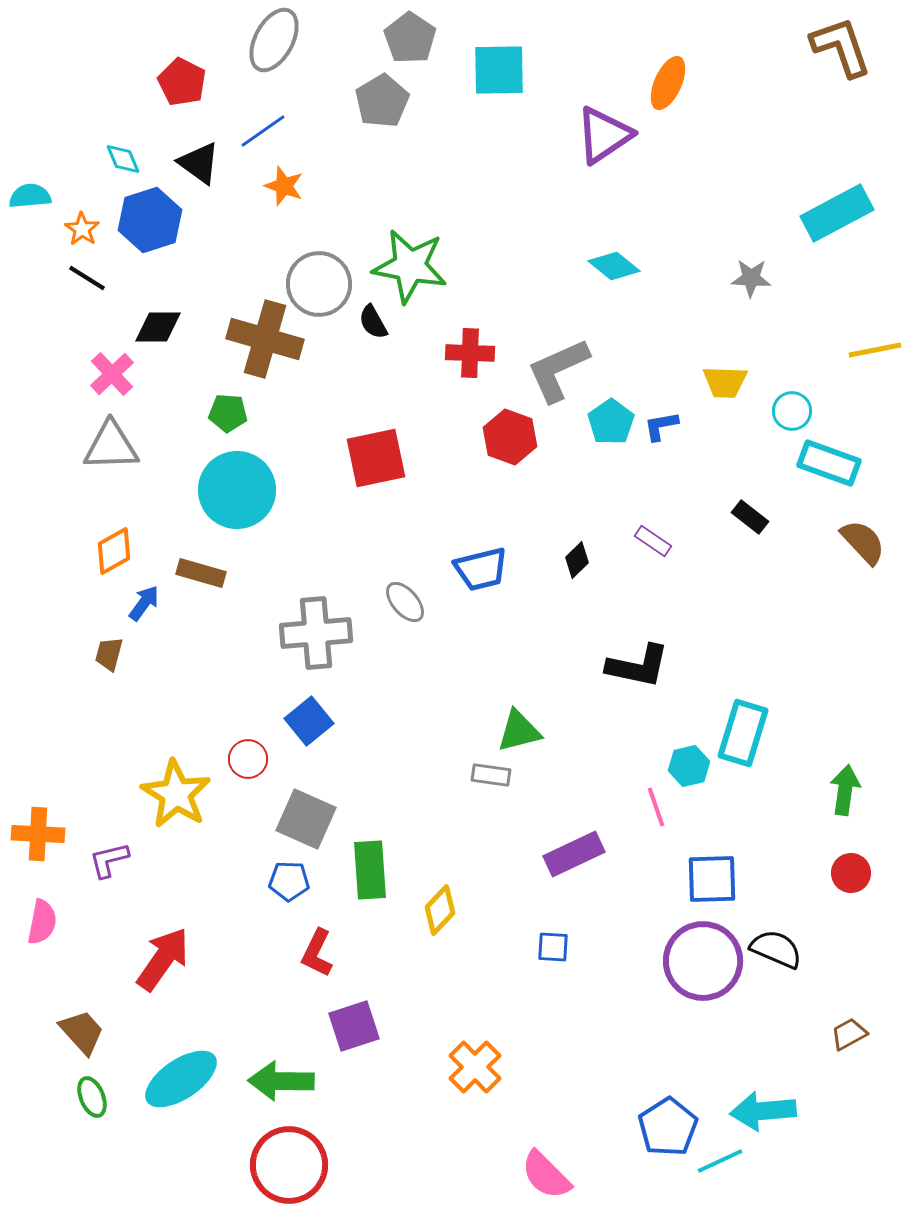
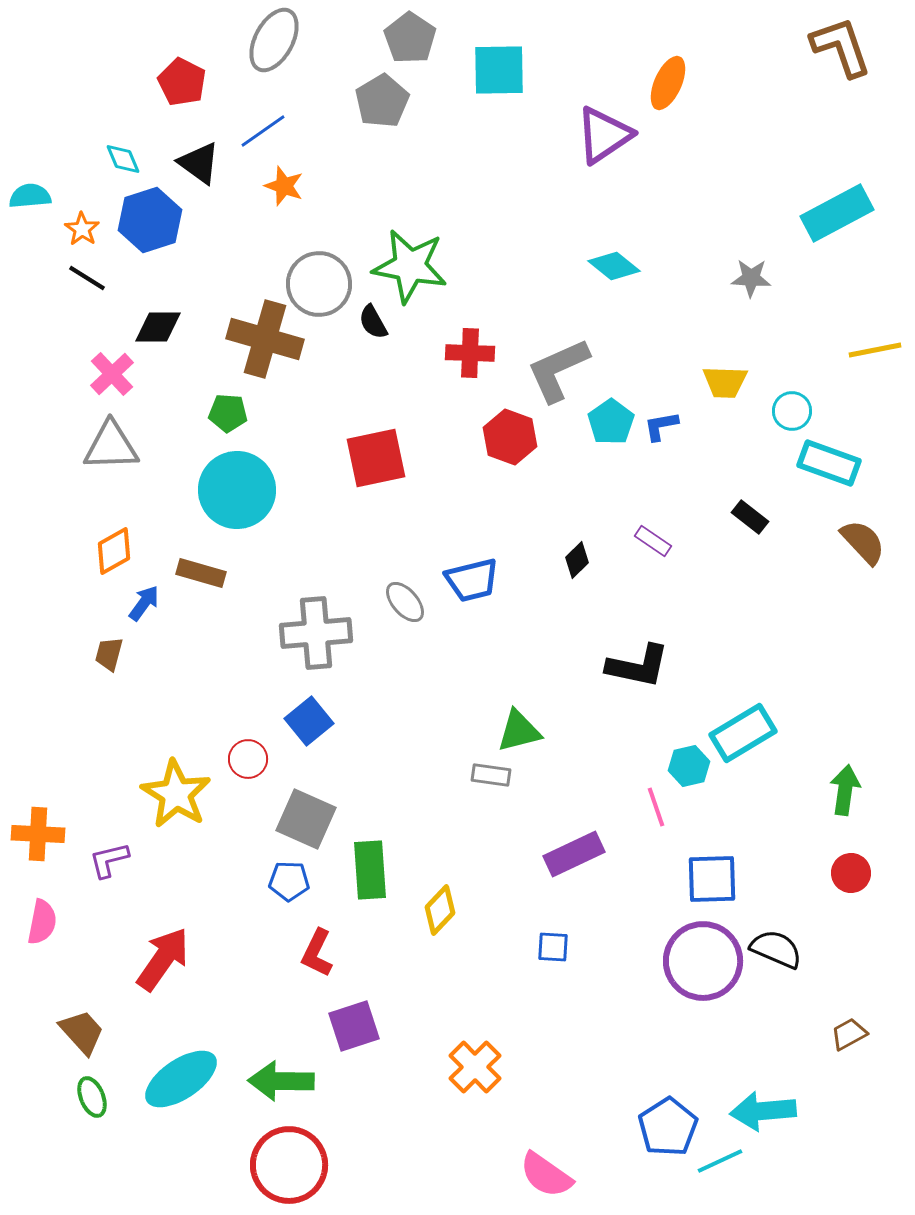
blue trapezoid at (481, 569): moved 9 px left, 11 px down
cyan rectangle at (743, 733): rotated 42 degrees clockwise
pink semicircle at (546, 1175): rotated 10 degrees counterclockwise
